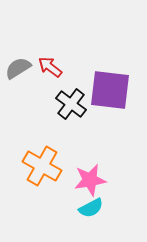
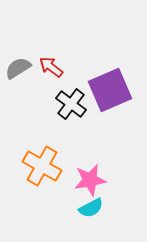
red arrow: moved 1 px right
purple square: rotated 30 degrees counterclockwise
